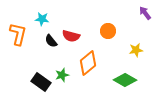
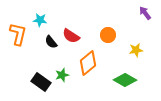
cyan star: moved 2 px left, 1 px down
orange circle: moved 4 px down
red semicircle: rotated 18 degrees clockwise
black semicircle: moved 1 px down
